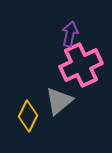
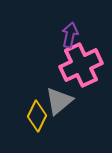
purple arrow: moved 1 px down
yellow diamond: moved 9 px right
